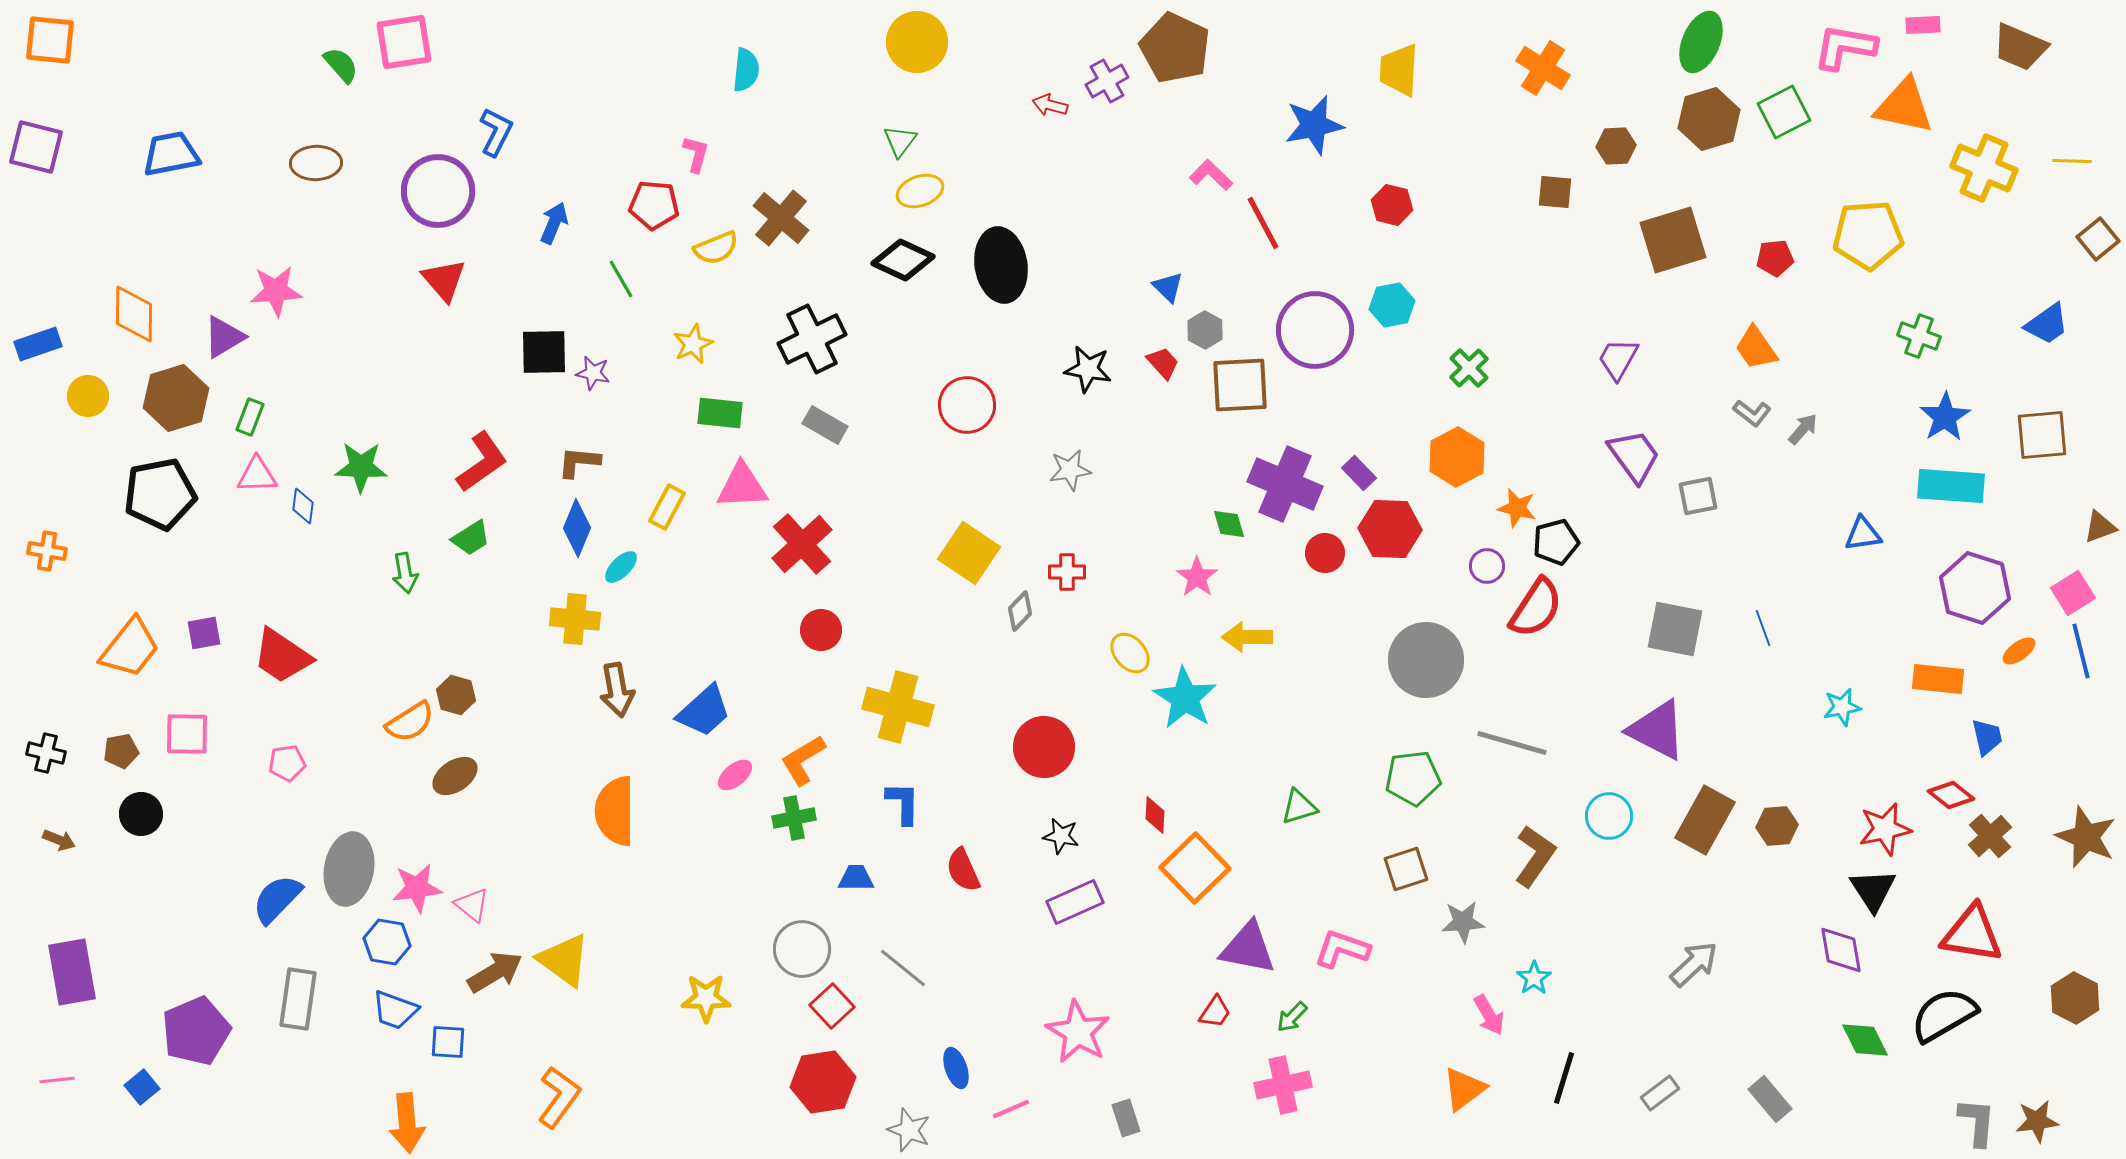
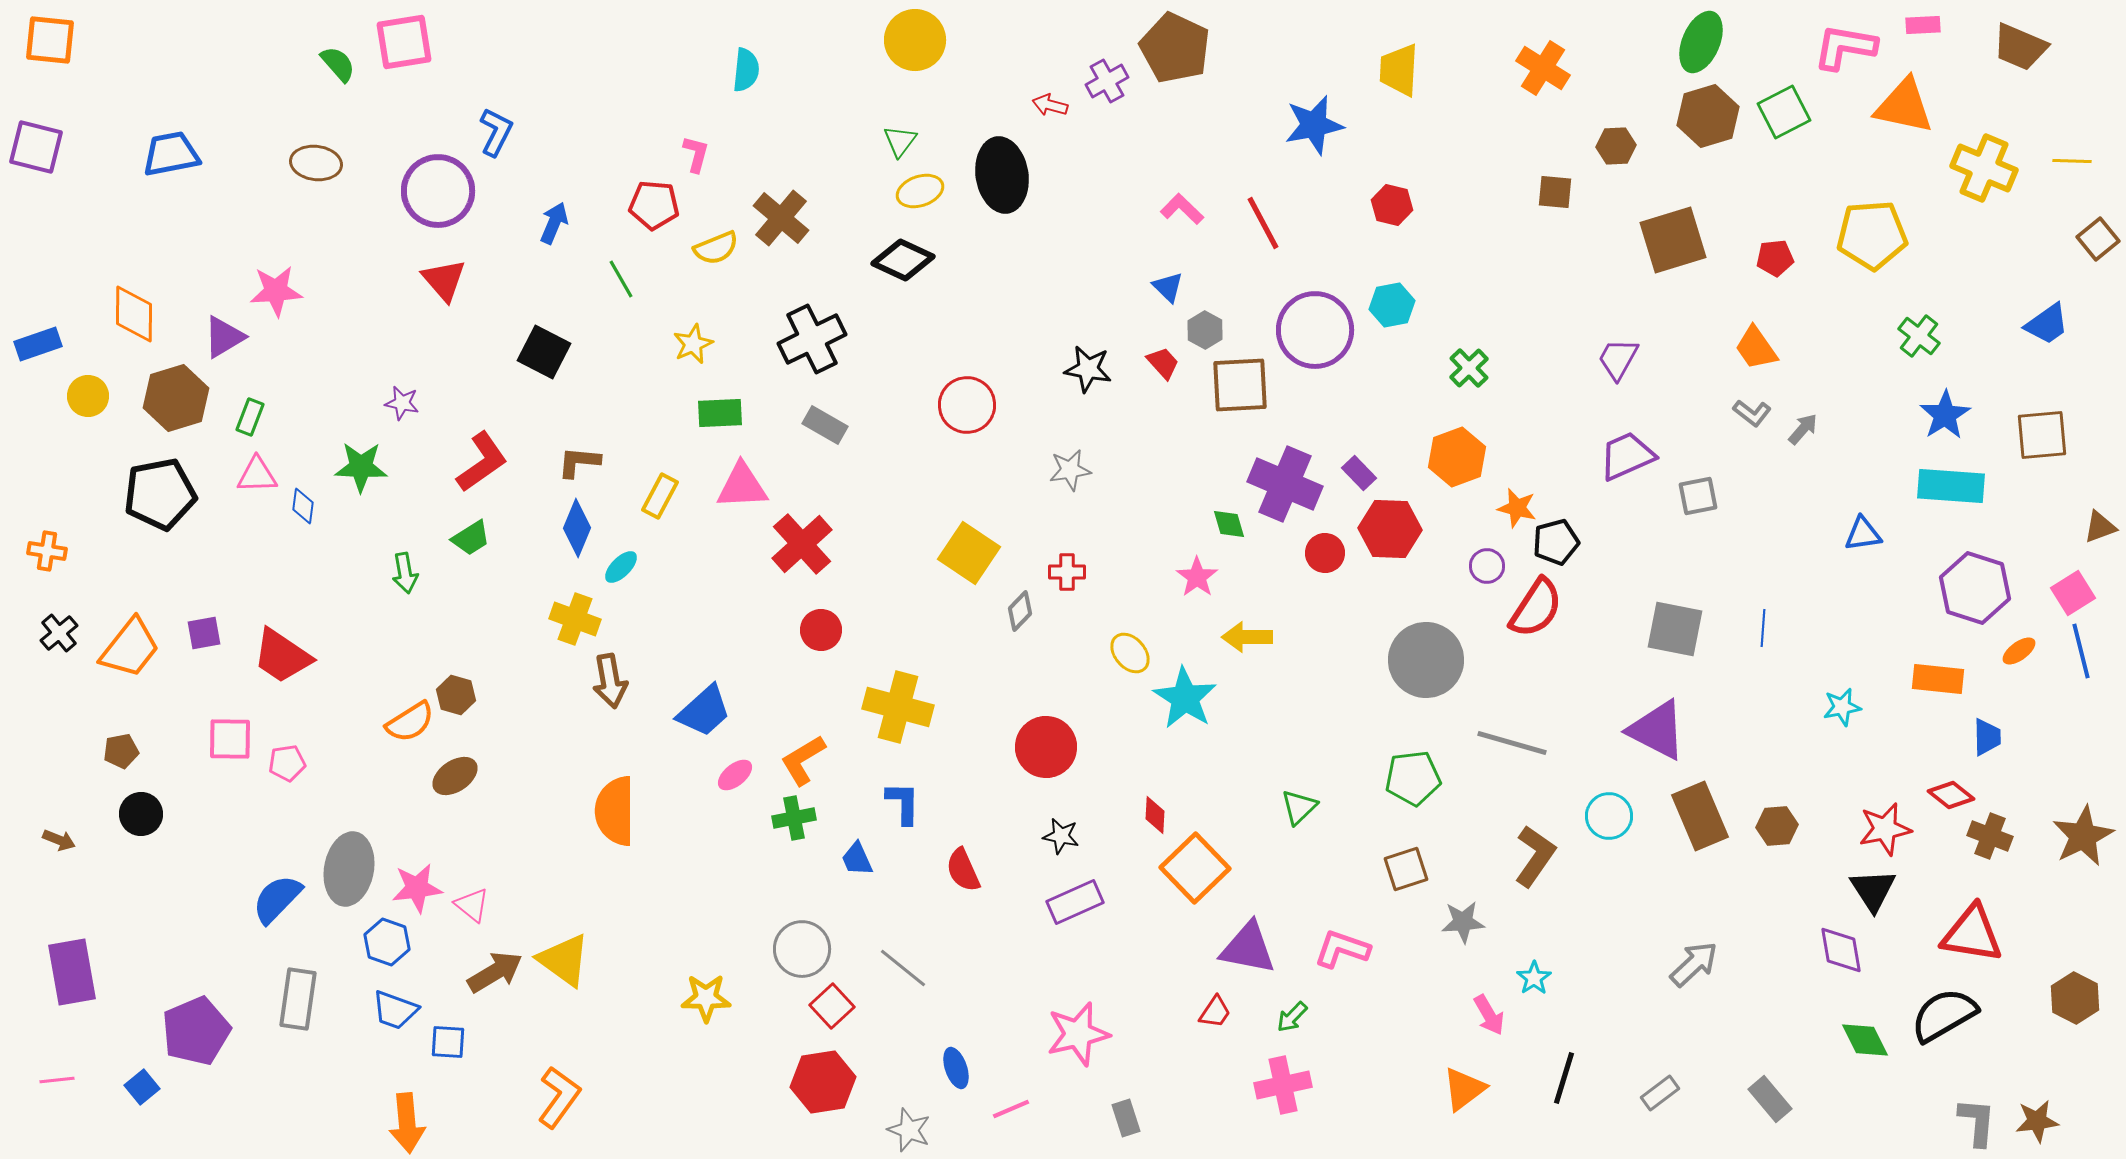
yellow circle at (917, 42): moved 2 px left, 2 px up
green semicircle at (341, 65): moved 3 px left, 1 px up
brown hexagon at (1709, 119): moved 1 px left, 3 px up
brown ellipse at (316, 163): rotated 9 degrees clockwise
pink L-shape at (1211, 175): moved 29 px left, 34 px down
yellow pentagon at (1868, 235): moved 4 px right
black ellipse at (1001, 265): moved 1 px right, 90 px up
green cross at (1919, 336): rotated 18 degrees clockwise
black square at (544, 352): rotated 28 degrees clockwise
purple star at (593, 373): moved 191 px left, 30 px down
green rectangle at (720, 413): rotated 9 degrees counterclockwise
blue star at (1945, 417): moved 2 px up
purple trapezoid at (1634, 456): moved 7 px left; rotated 78 degrees counterclockwise
orange hexagon at (1457, 457): rotated 8 degrees clockwise
yellow rectangle at (667, 507): moved 7 px left, 11 px up
yellow cross at (575, 619): rotated 15 degrees clockwise
blue line at (1763, 628): rotated 24 degrees clockwise
brown arrow at (617, 690): moved 7 px left, 9 px up
pink square at (187, 734): moved 43 px right, 5 px down
blue trapezoid at (1987, 737): rotated 12 degrees clockwise
red circle at (1044, 747): moved 2 px right
black cross at (46, 753): moved 13 px right, 120 px up; rotated 36 degrees clockwise
green triangle at (1299, 807): rotated 27 degrees counterclockwise
brown rectangle at (1705, 820): moved 5 px left, 4 px up; rotated 52 degrees counterclockwise
brown cross at (1990, 836): rotated 27 degrees counterclockwise
brown star at (2086, 837): moved 3 px left, 1 px up; rotated 22 degrees clockwise
blue trapezoid at (856, 878): moved 1 px right, 19 px up; rotated 114 degrees counterclockwise
blue hexagon at (387, 942): rotated 9 degrees clockwise
pink star at (1078, 1032): moved 2 px down; rotated 28 degrees clockwise
